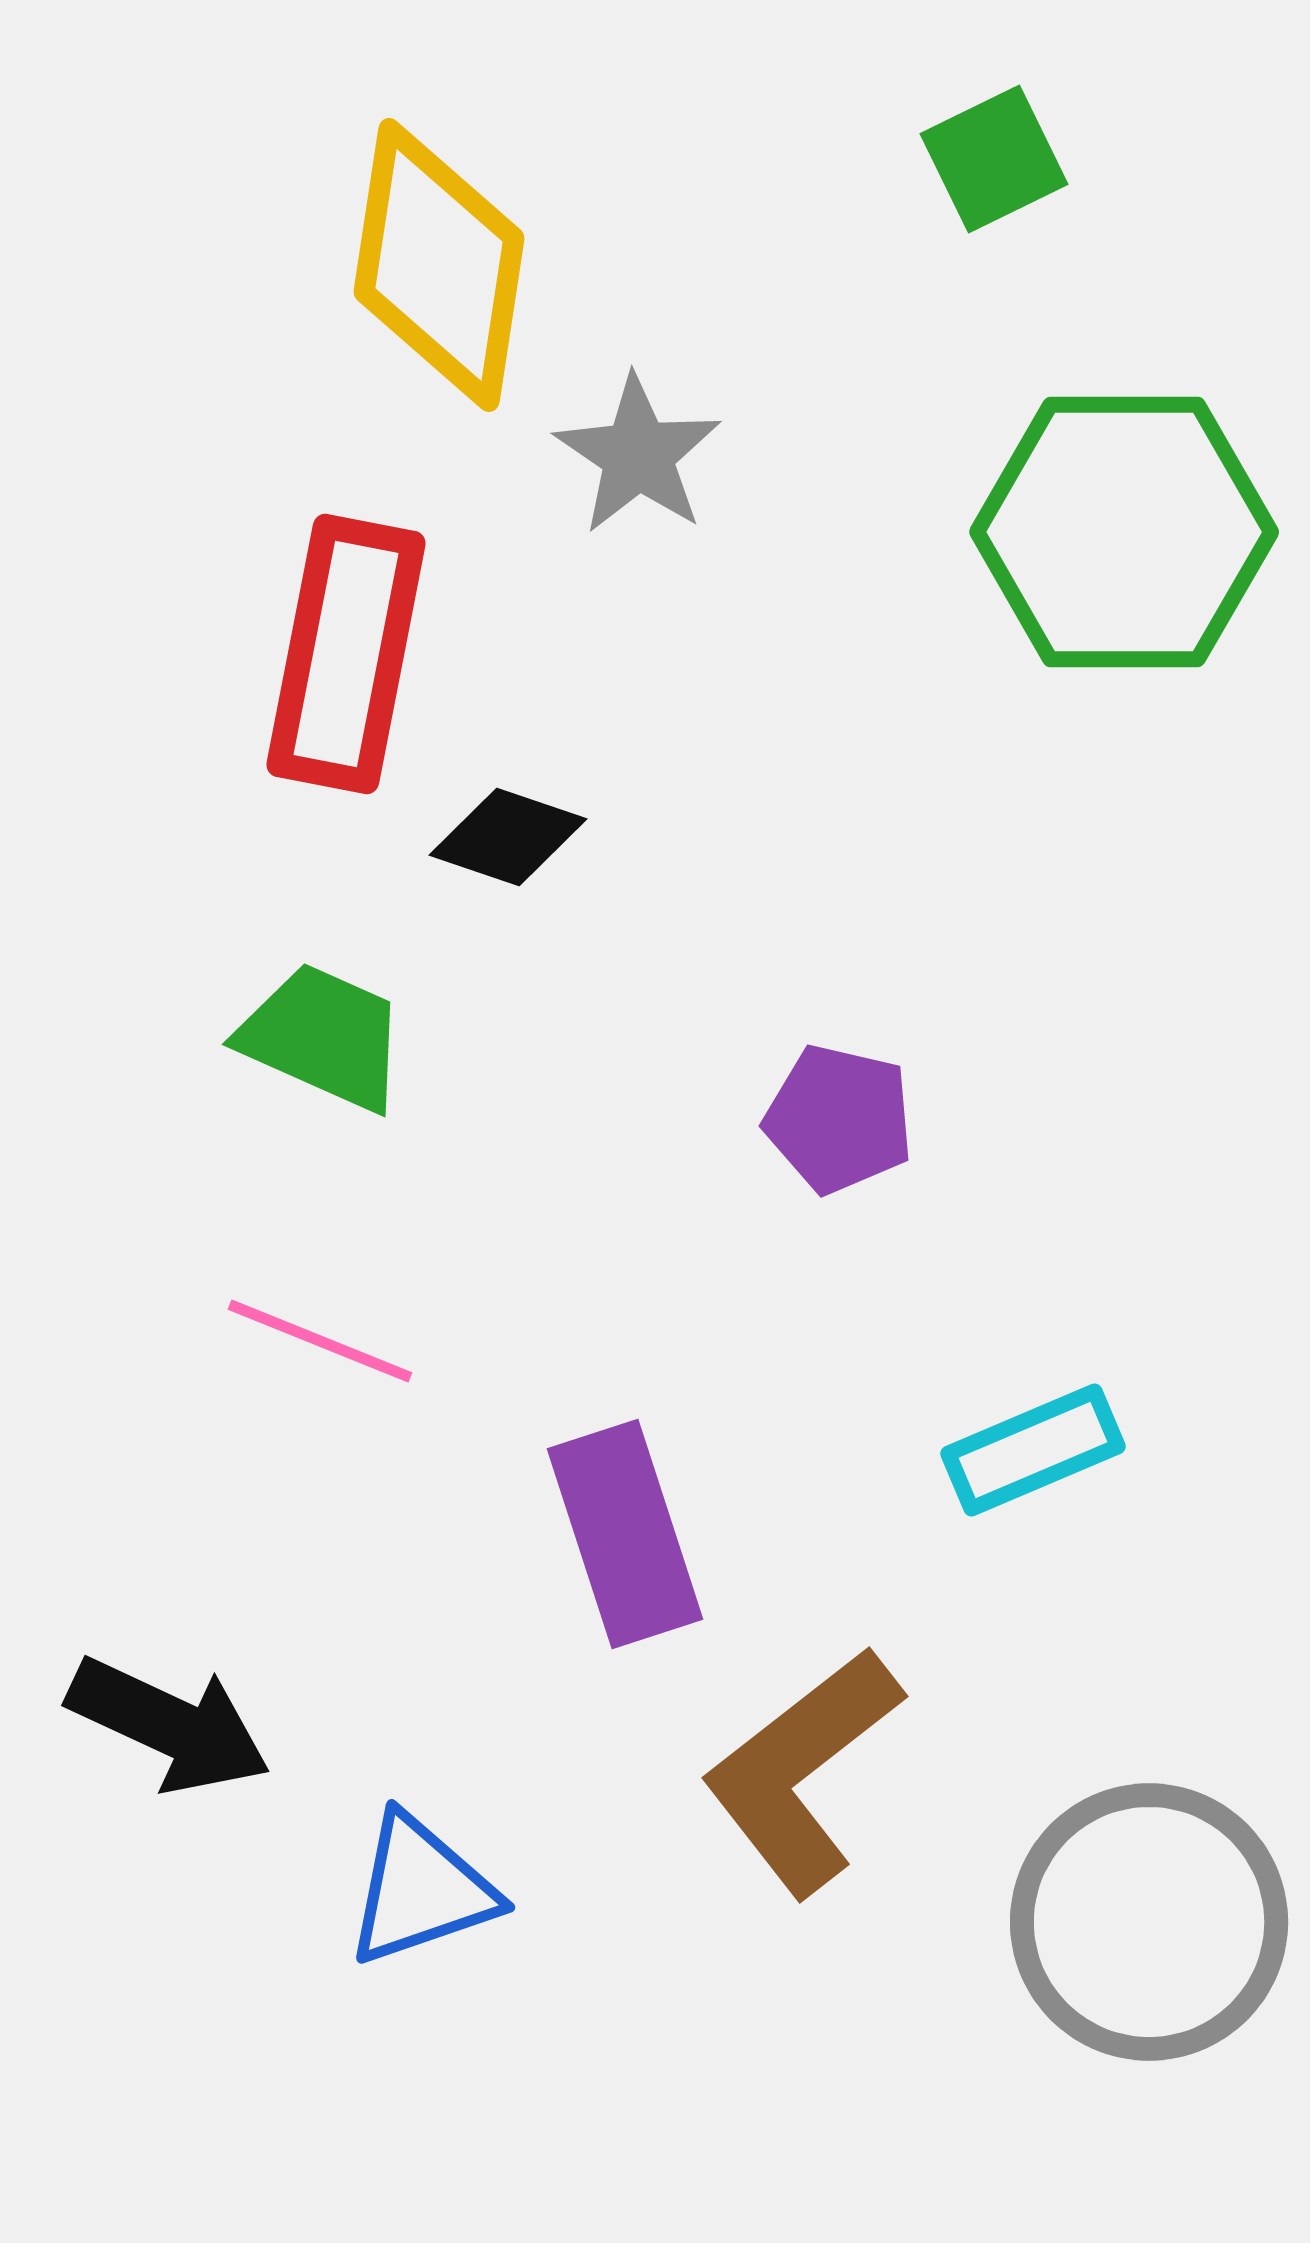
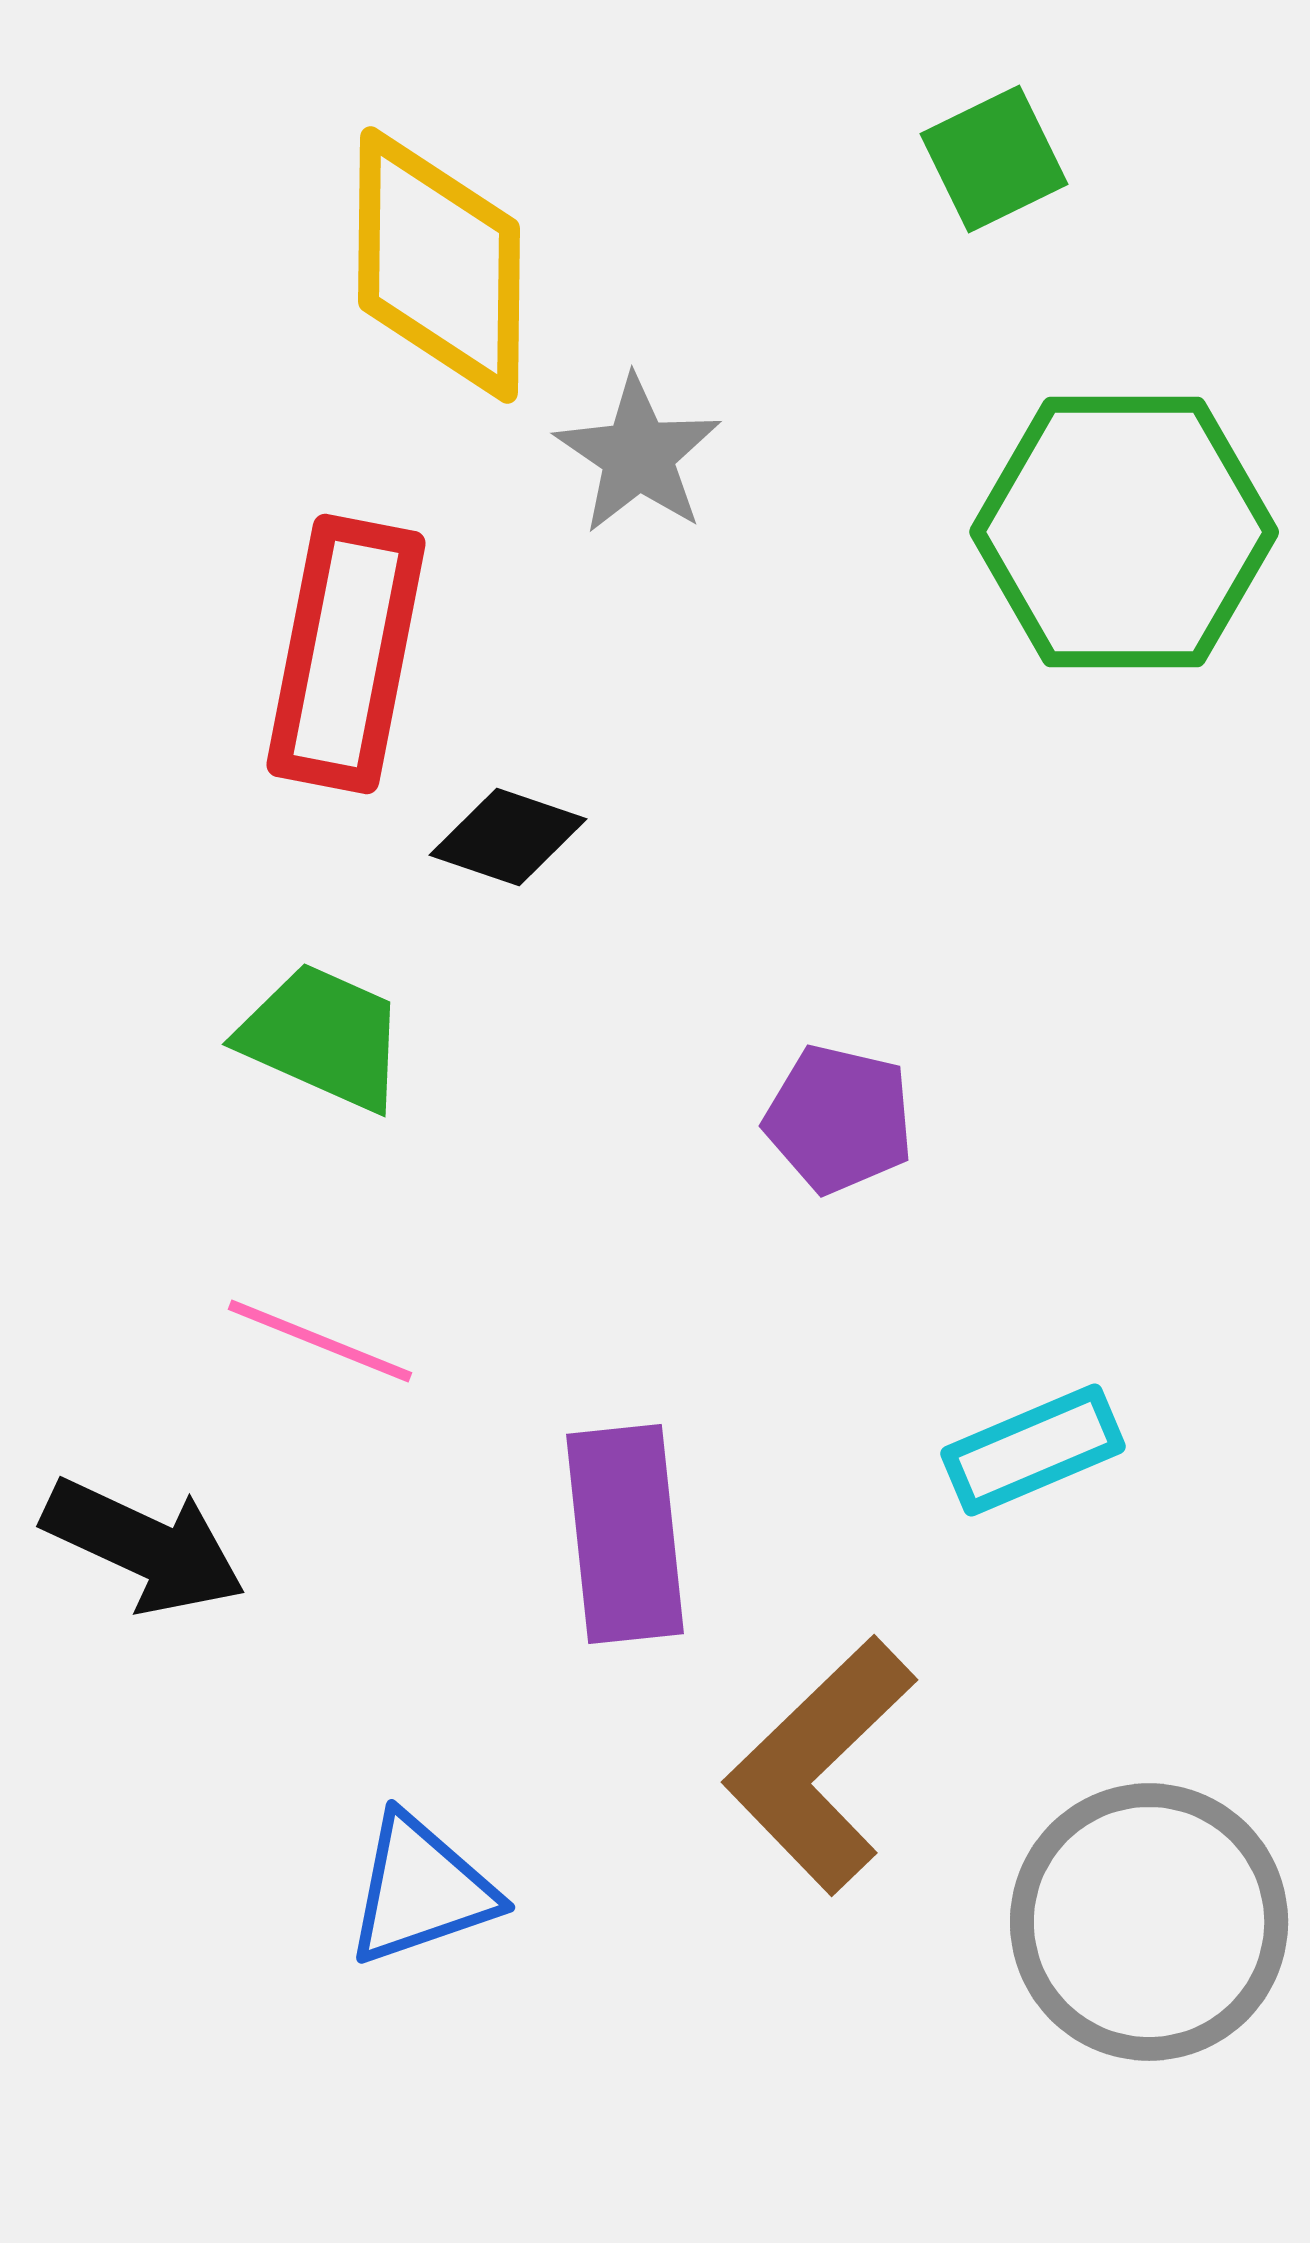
yellow diamond: rotated 8 degrees counterclockwise
purple rectangle: rotated 12 degrees clockwise
black arrow: moved 25 px left, 179 px up
brown L-shape: moved 18 px right, 6 px up; rotated 6 degrees counterclockwise
